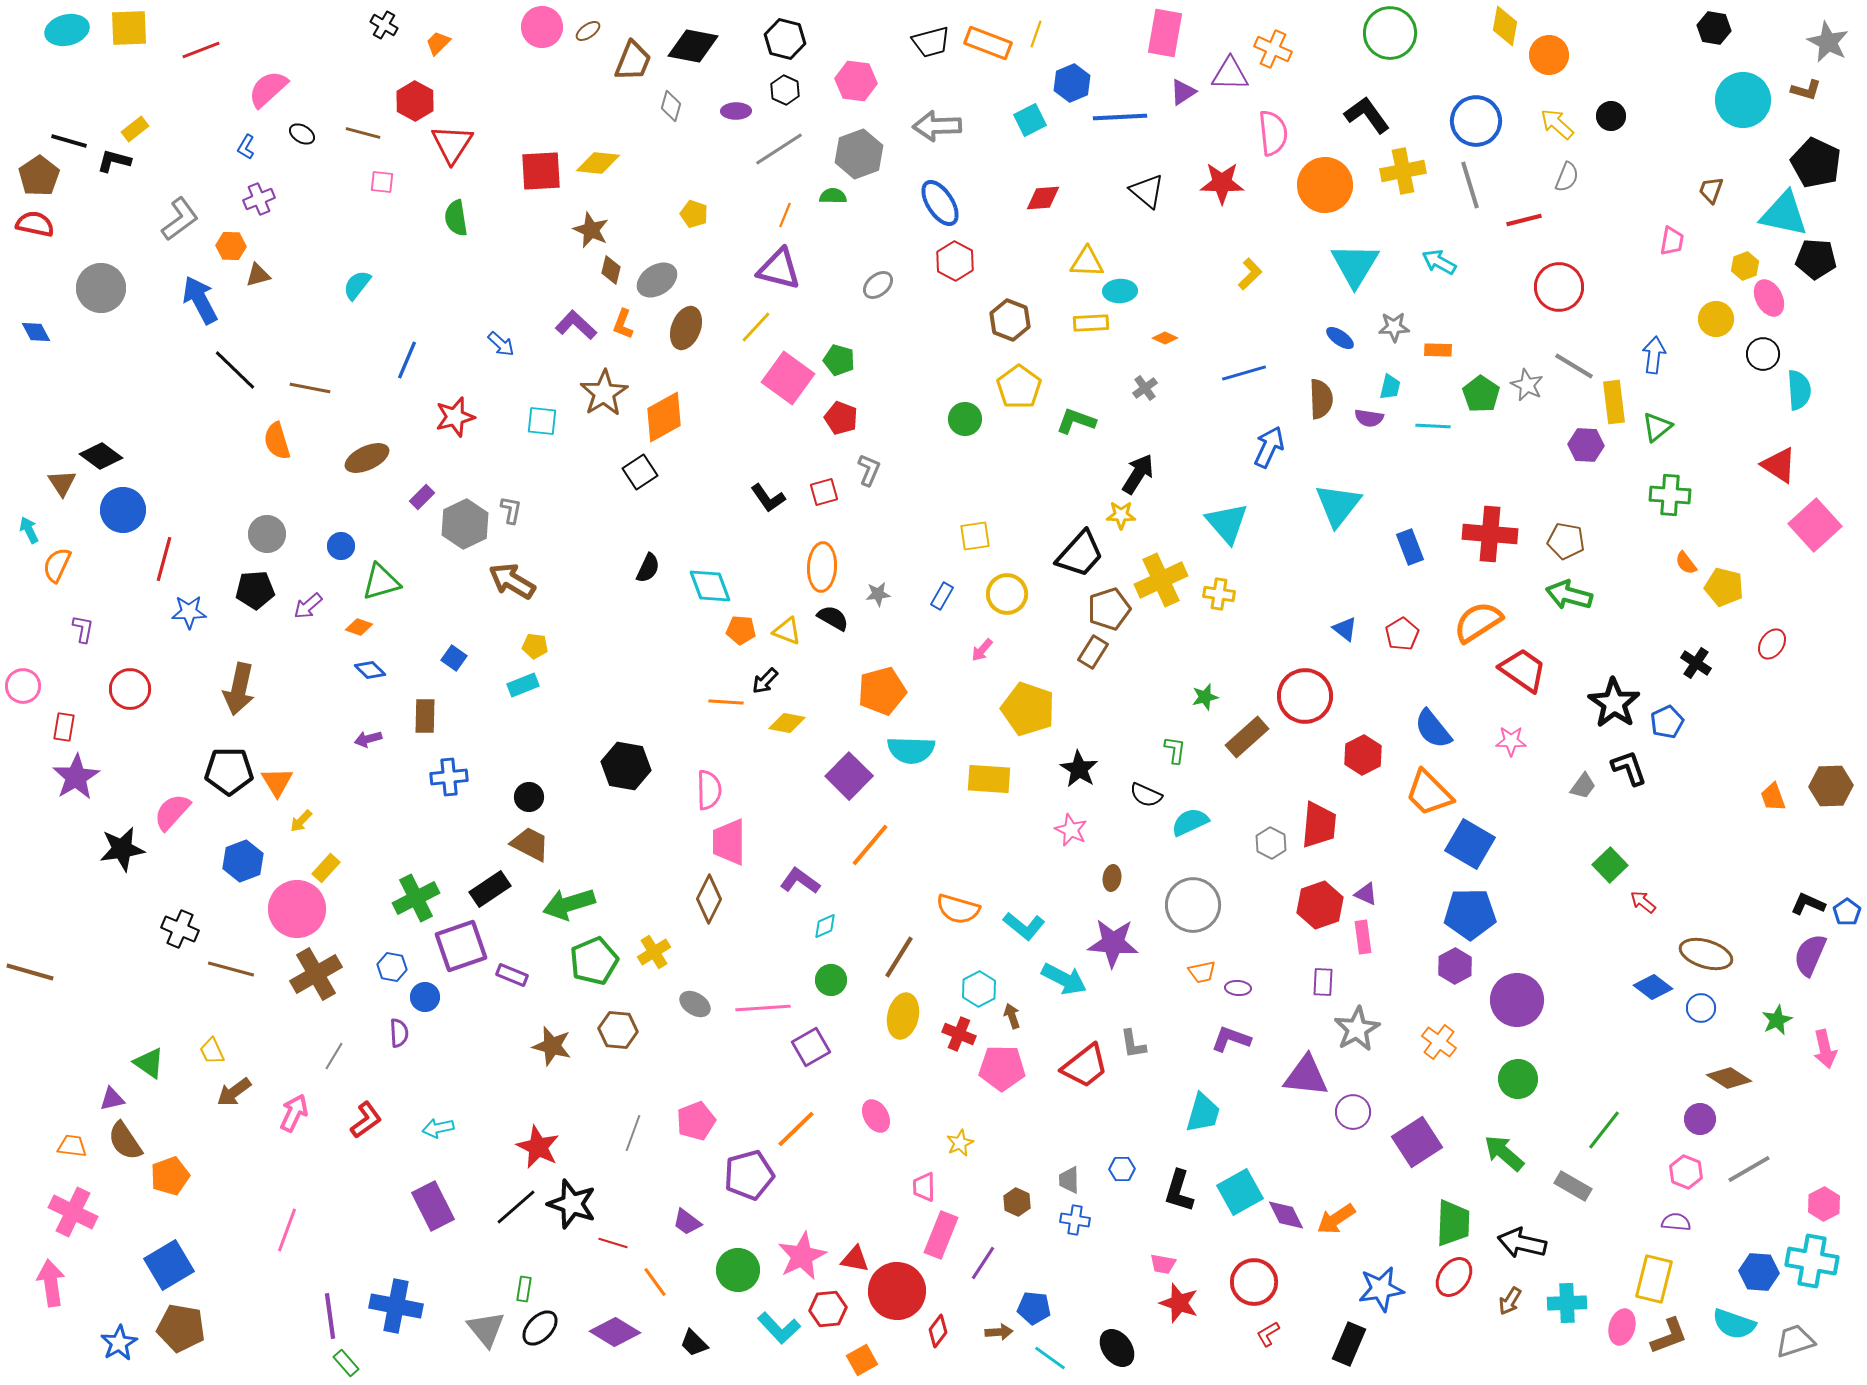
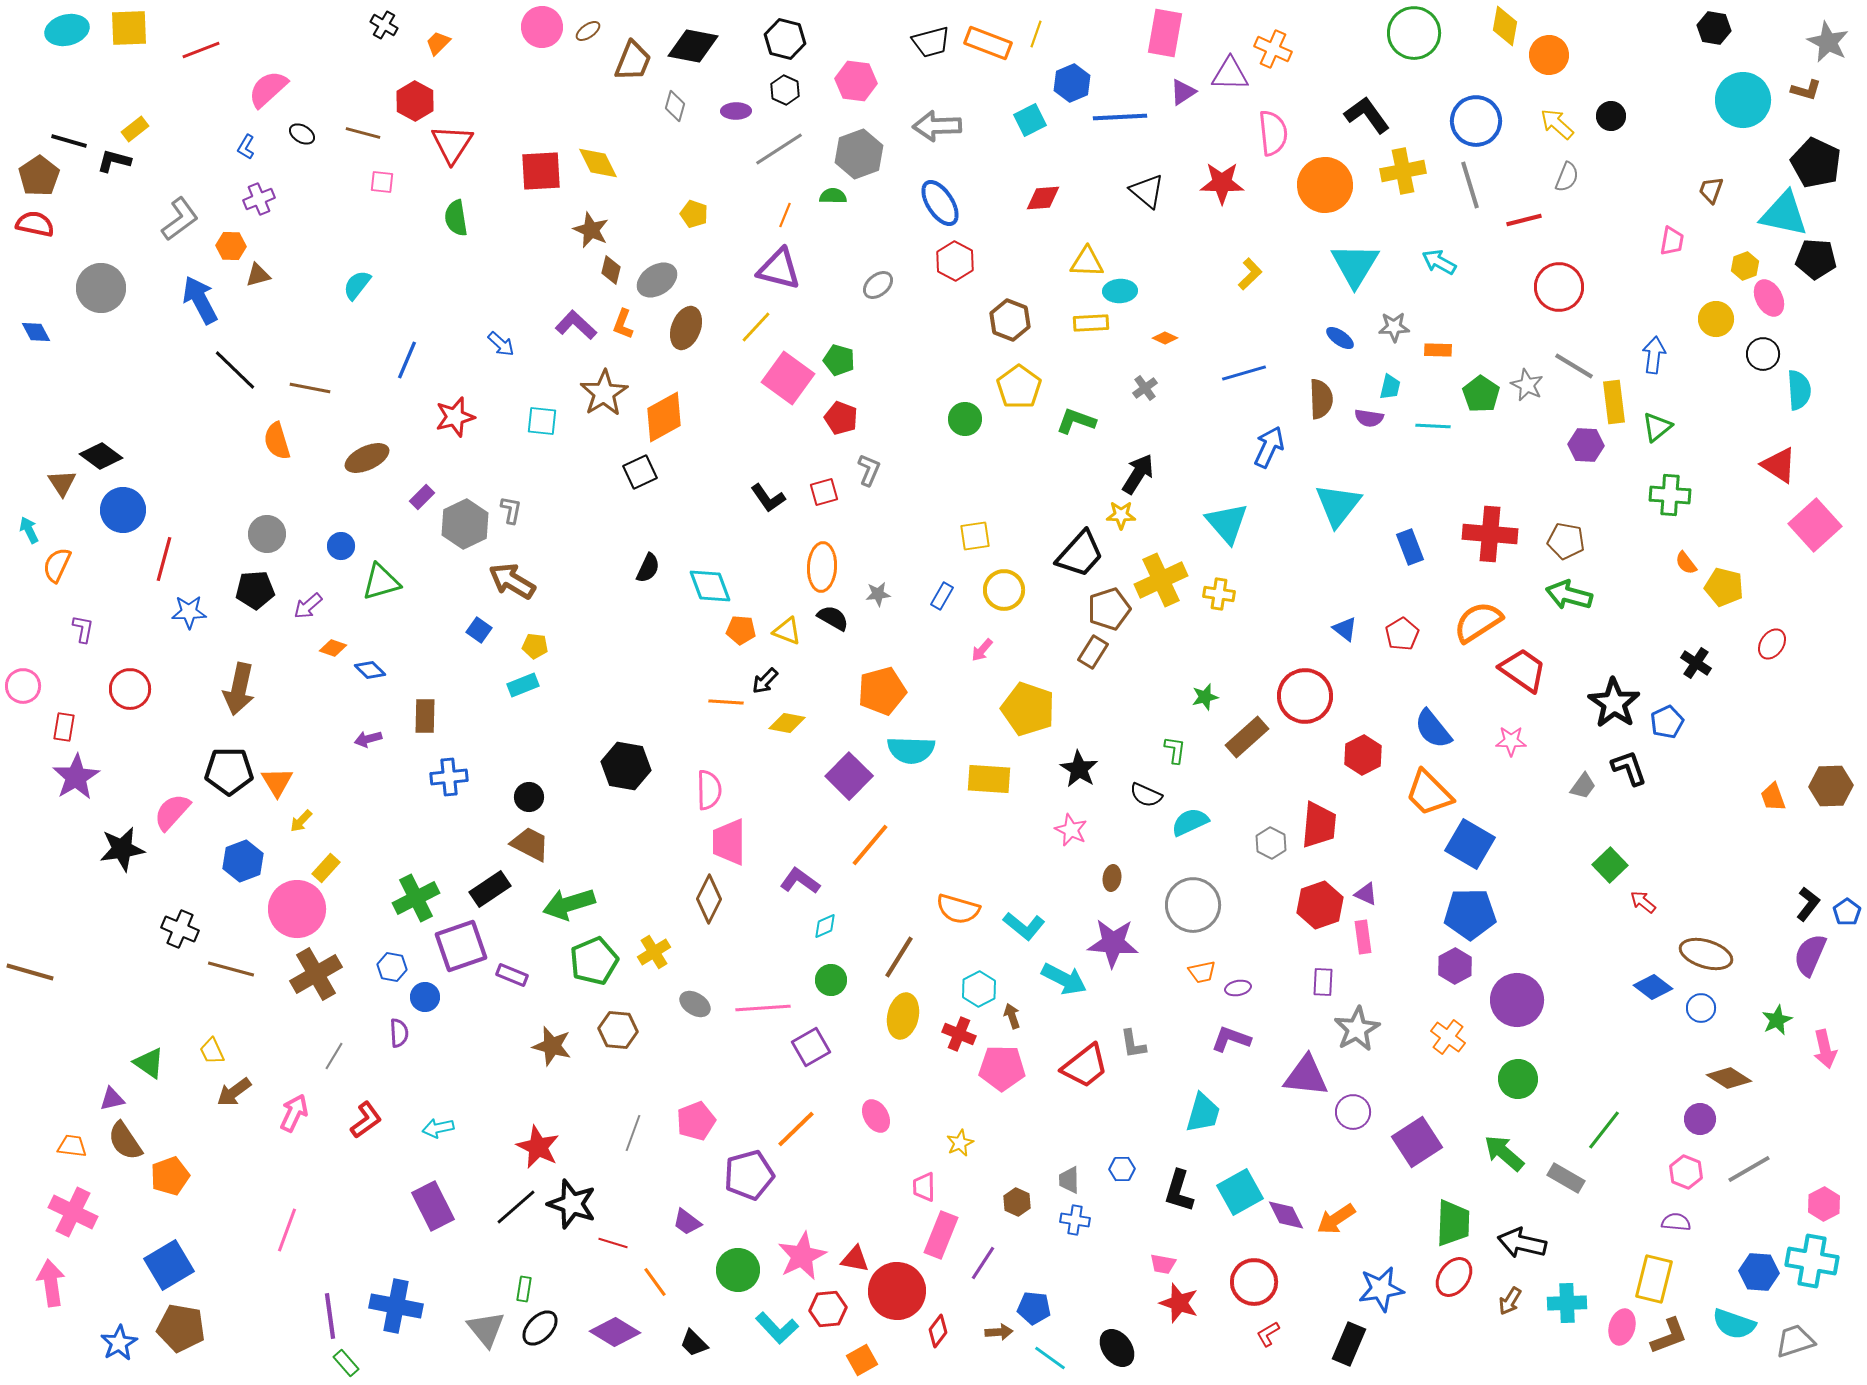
green circle at (1390, 33): moved 24 px right
gray diamond at (671, 106): moved 4 px right
yellow diamond at (598, 163): rotated 57 degrees clockwise
black square at (640, 472): rotated 8 degrees clockwise
yellow circle at (1007, 594): moved 3 px left, 4 px up
orange diamond at (359, 627): moved 26 px left, 21 px down
blue square at (454, 658): moved 25 px right, 28 px up
black L-shape at (1808, 904): rotated 104 degrees clockwise
purple ellipse at (1238, 988): rotated 15 degrees counterclockwise
orange cross at (1439, 1042): moved 9 px right, 5 px up
gray rectangle at (1573, 1186): moved 7 px left, 8 px up
cyan L-shape at (779, 1328): moved 2 px left
